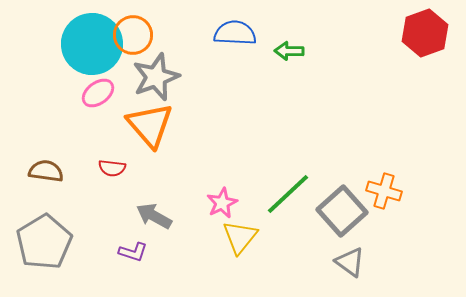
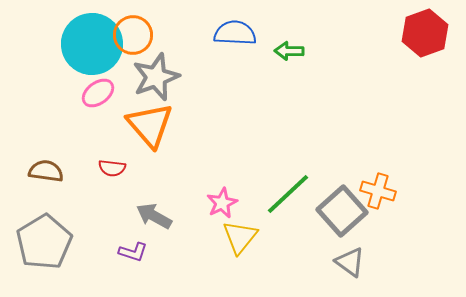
orange cross: moved 6 px left
